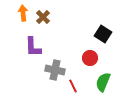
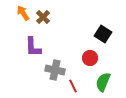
orange arrow: rotated 28 degrees counterclockwise
